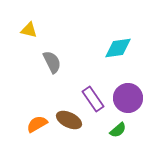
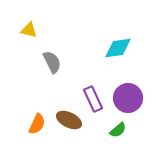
purple rectangle: rotated 10 degrees clockwise
orange semicircle: rotated 145 degrees clockwise
